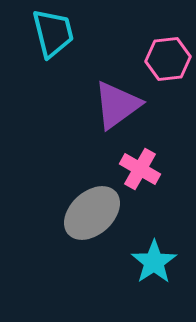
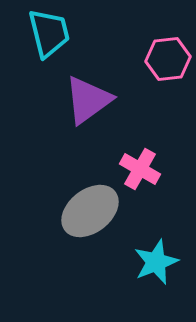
cyan trapezoid: moved 4 px left
purple triangle: moved 29 px left, 5 px up
gray ellipse: moved 2 px left, 2 px up; rotated 4 degrees clockwise
cyan star: moved 2 px right; rotated 12 degrees clockwise
